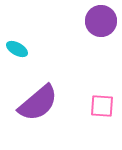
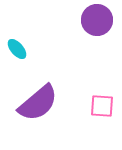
purple circle: moved 4 px left, 1 px up
cyan ellipse: rotated 20 degrees clockwise
